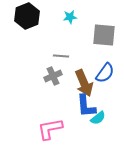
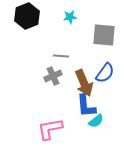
cyan semicircle: moved 2 px left, 3 px down
